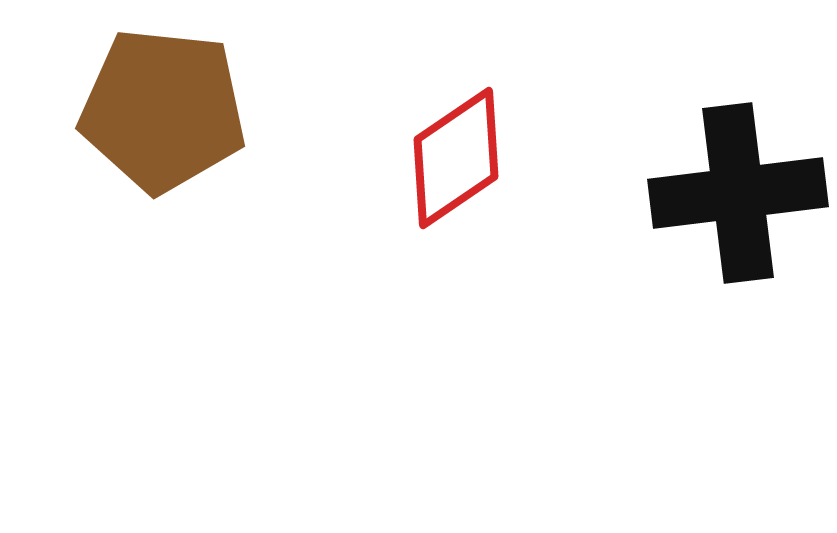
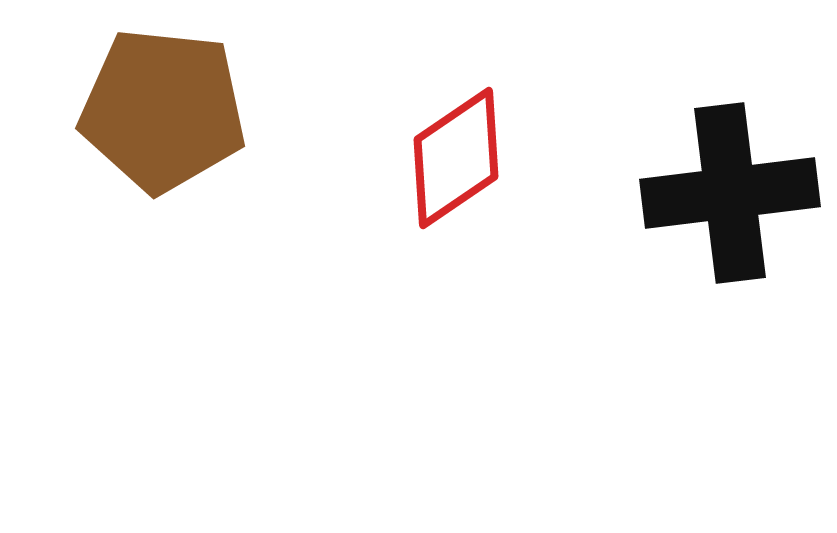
black cross: moved 8 px left
